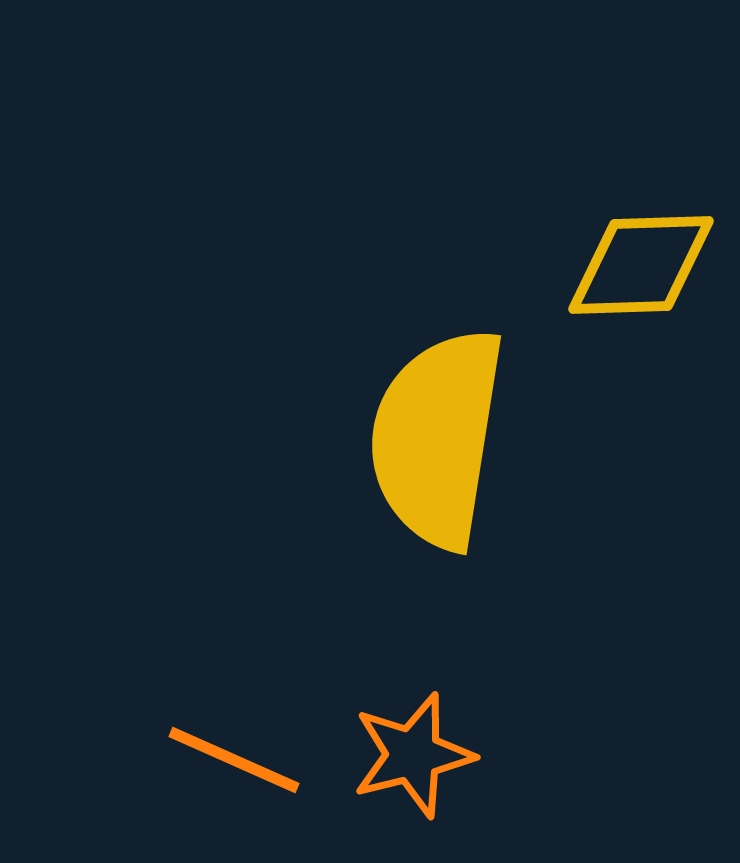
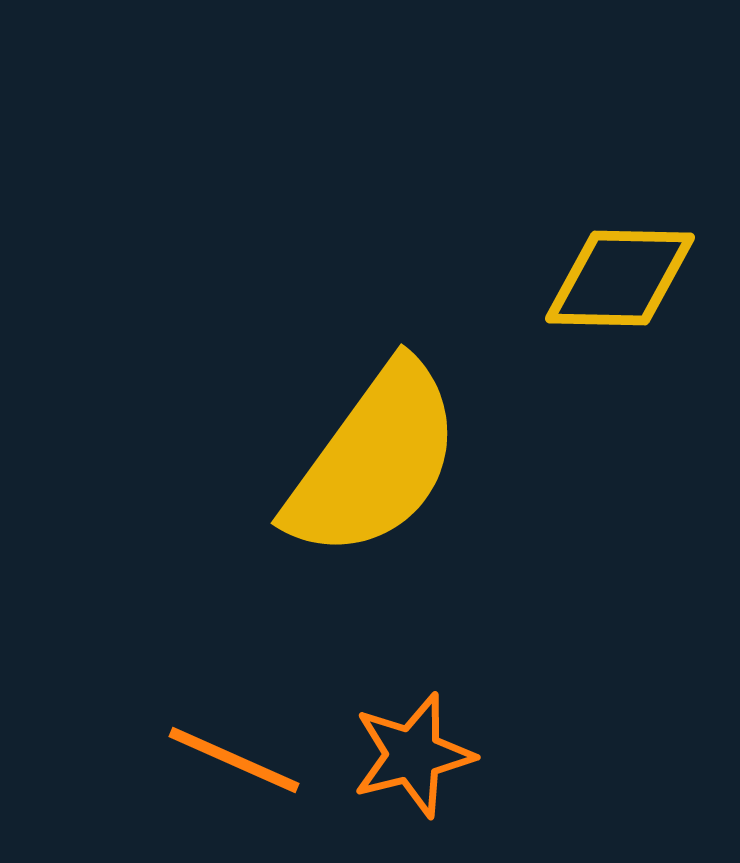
yellow diamond: moved 21 px left, 13 px down; rotated 3 degrees clockwise
yellow semicircle: moved 63 px left, 23 px down; rotated 153 degrees counterclockwise
